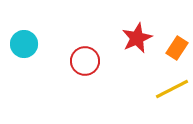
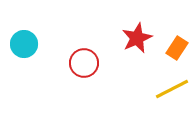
red circle: moved 1 px left, 2 px down
